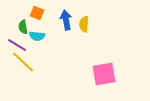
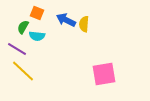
blue arrow: rotated 54 degrees counterclockwise
green semicircle: rotated 40 degrees clockwise
purple line: moved 4 px down
yellow line: moved 9 px down
